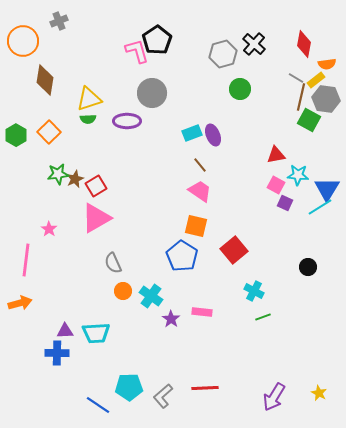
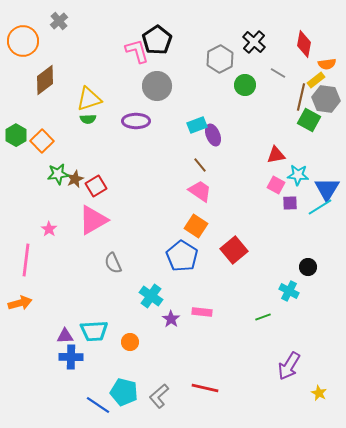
gray cross at (59, 21): rotated 18 degrees counterclockwise
black cross at (254, 44): moved 2 px up
gray hexagon at (223, 54): moved 3 px left, 5 px down; rotated 12 degrees counterclockwise
gray line at (296, 78): moved 18 px left, 5 px up
brown diamond at (45, 80): rotated 44 degrees clockwise
green circle at (240, 89): moved 5 px right, 4 px up
gray circle at (152, 93): moved 5 px right, 7 px up
purple ellipse at (127, 121): moved 9 px right
orange square at (49, 132): moved 7 px left, 9 px down
cyan rectangle at (192, 133): moved 5 px right, 8 px up
purple square at (285, 203): moved 5 px right; rotated 28 degrees counterclockwise
pink triangle at (96, 218): moved 3 px left, 2 px down
orange square at (196, 226): rotated 20 degrees clockwise
orange circle at (123, 291): moved 7 px right, 51 px down
cyan cross at (254, 291): moved 35 px right
purple triangle at (65, 331): moved 5 px down
cyan trapezoid at (96, 333): moved 2 px left, 2 px up
blue cross at (57, 353): moved 14 px right, 4 px down
cyan pentagon at (129, 387): moved 5 px left, 5 px down; rotated 16 degrees clockwise
red line at (205, 388): rotated 16 degrees clockwise
gray L-shape at (163, 396): moved 4 px left
purple arrow at (274, 397): moved 15 px right, 31 px up
